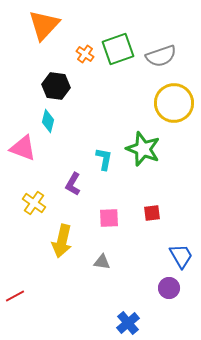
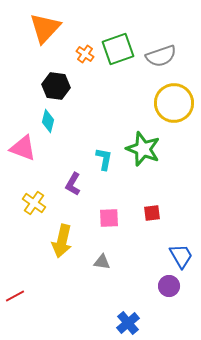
orange triangle: moved 1 px right, 3 px down
purple circle: moved 2 px up
